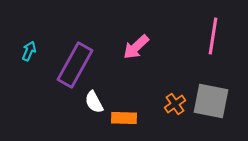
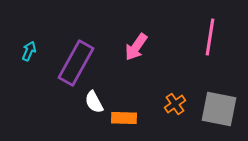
pink line: moved 3 px left, 1 px down
pink arrow: rotated 12 degrees counterclockwise
purple rectangle: moved 1 px right, 2 px up
gray square: moved 8 px right, 8 px down
